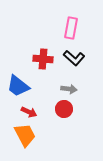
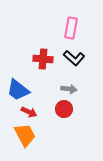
blue trapezoid: moved 4 px down
